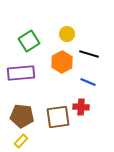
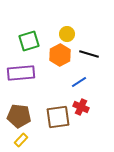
green square: rotated 15 degrees clockwise
orange hexagon: moved 2 px left, 7 px up
blue line: moved 9 px left; rotated 56 degrees counterclockwise
red cross: rotated 21 degrees clockwise
brown pentagon: moved 3 px left
yellow rectangle: moved 1 px up
